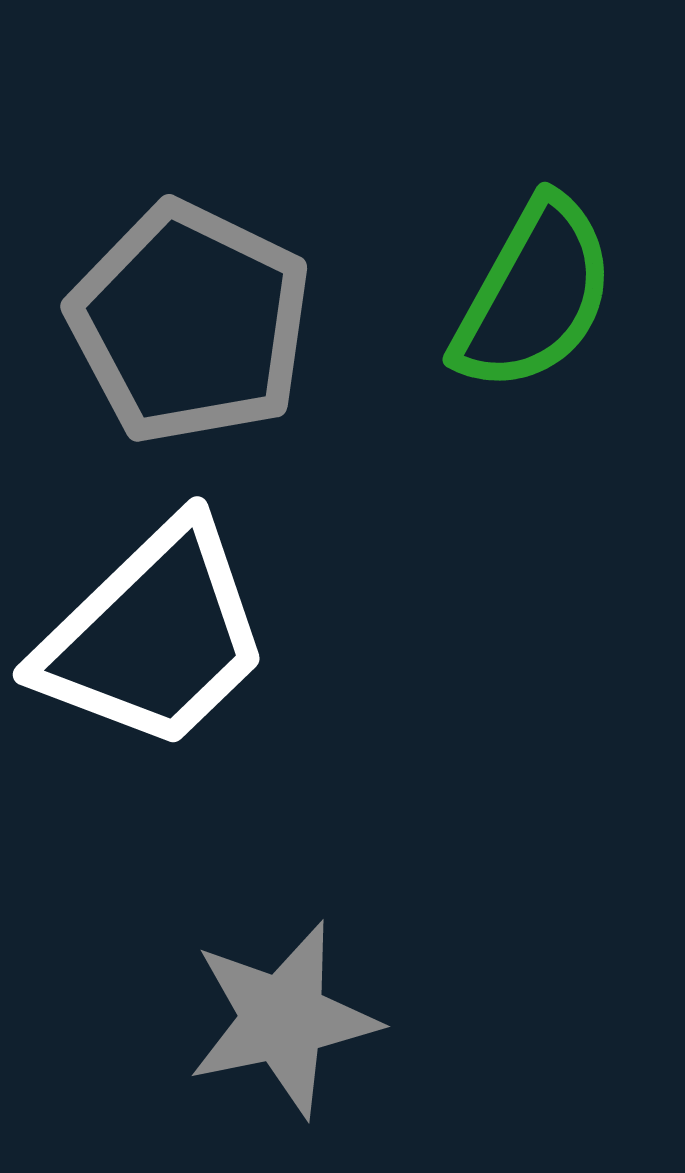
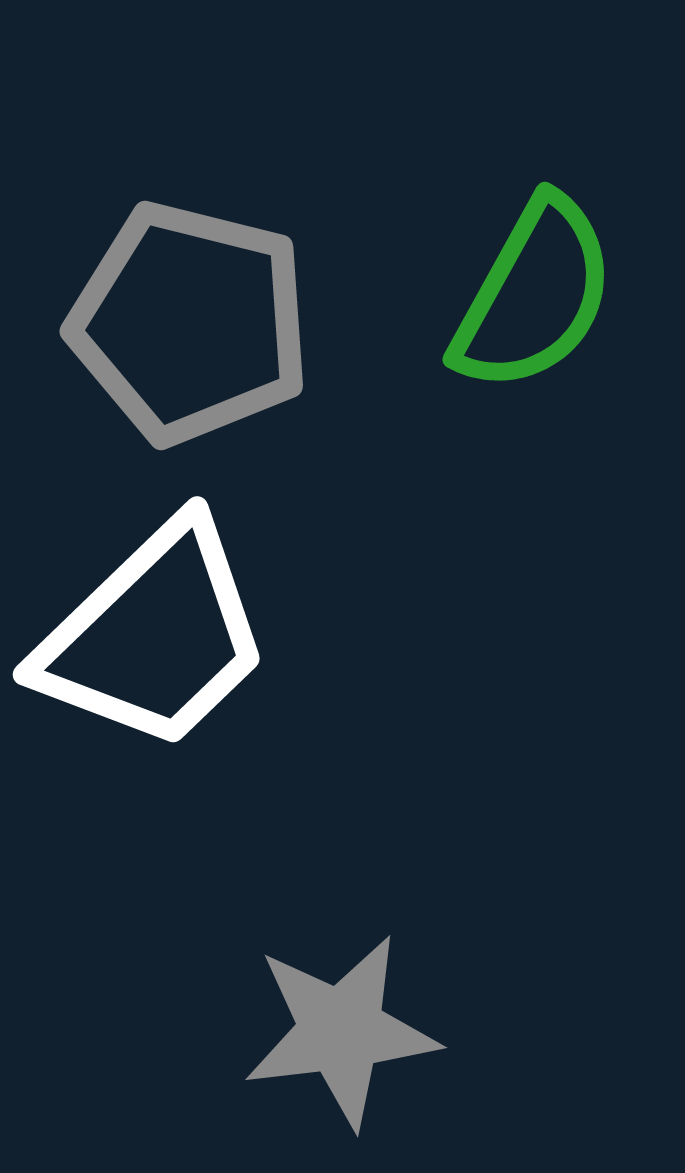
gray pentagon: rotated 12 degrees counterclockwise
gray star: moved 58 px right, 12 px down; rotated 5 degrees clockwise
